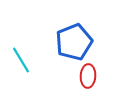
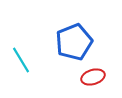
red ellipse: moved 5 px right, 1 px down; rotated 70 degrees clockwise
